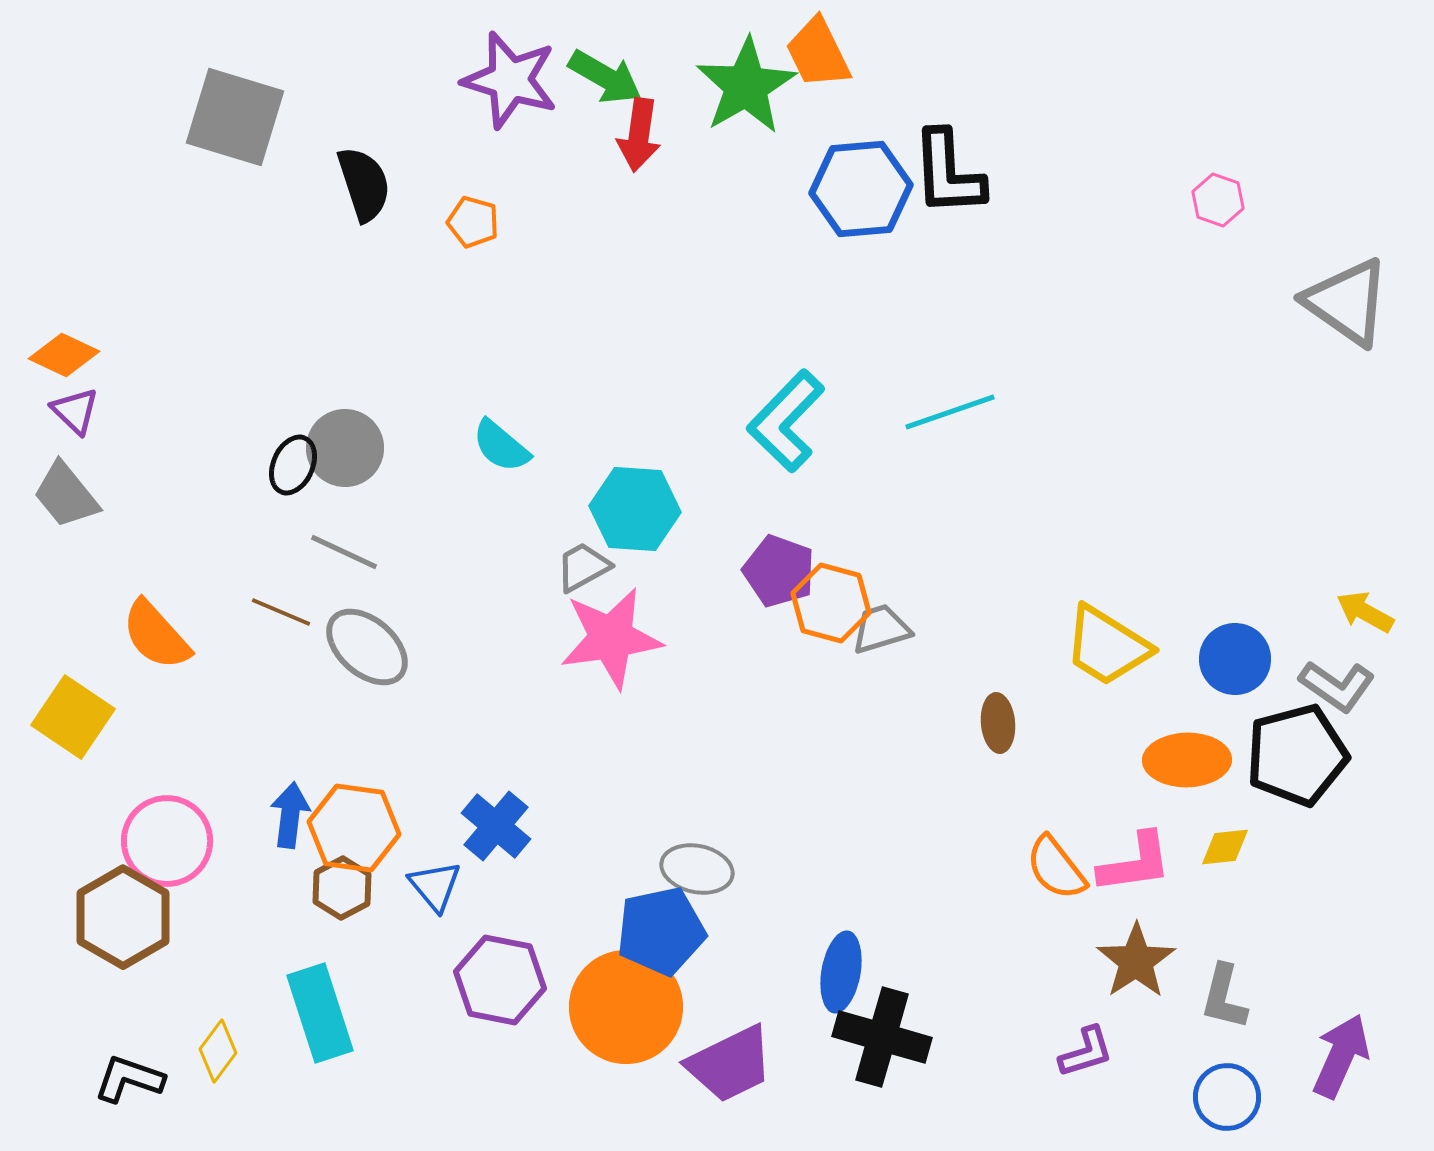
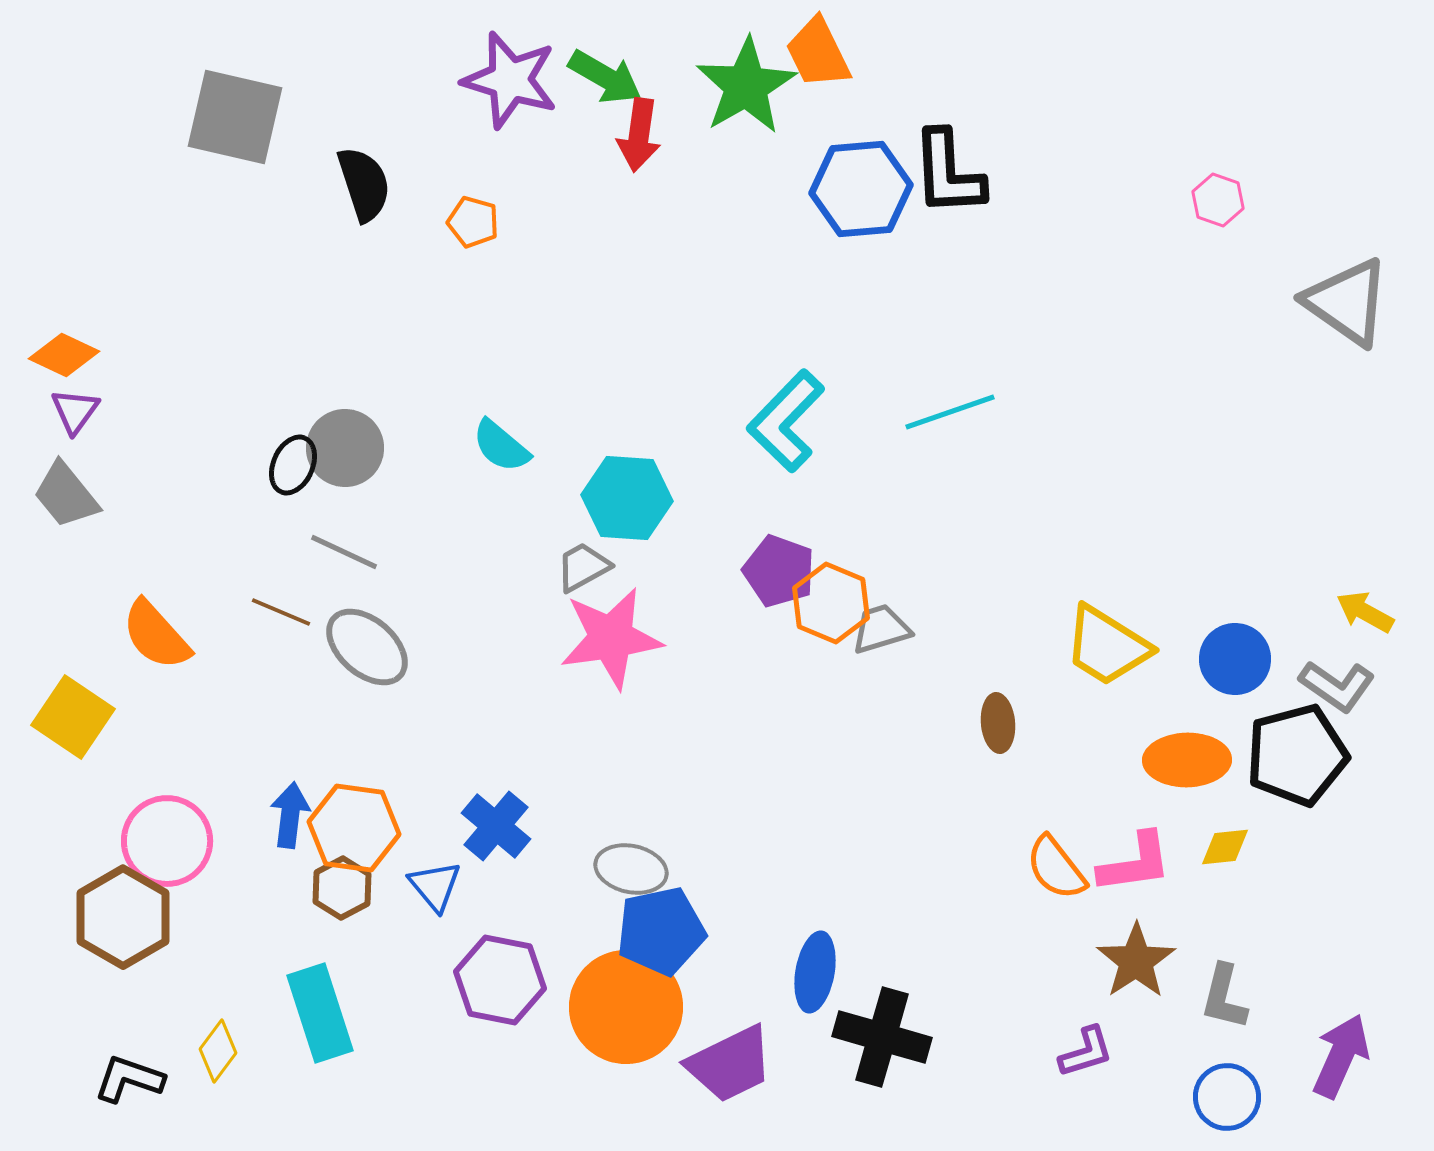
gray square at (235, 117): rotated 4 degrees counterclockwise
purple triangle at (75, 411): rotated 22 degrees clockwise
cyan hexagon at (635, 509): moved 8 px left, 11 px up
orange hexagon at (831, 603): rotated 8 degrees clockwise
gray ellipse at (697, 869): moved 66 px left
blue ellipse at (841, 972): moved 26 px left
